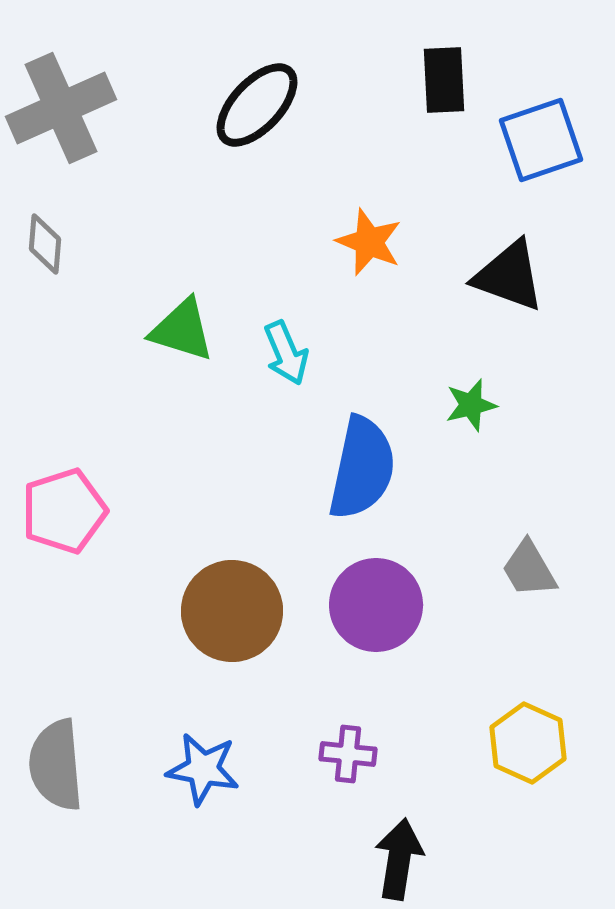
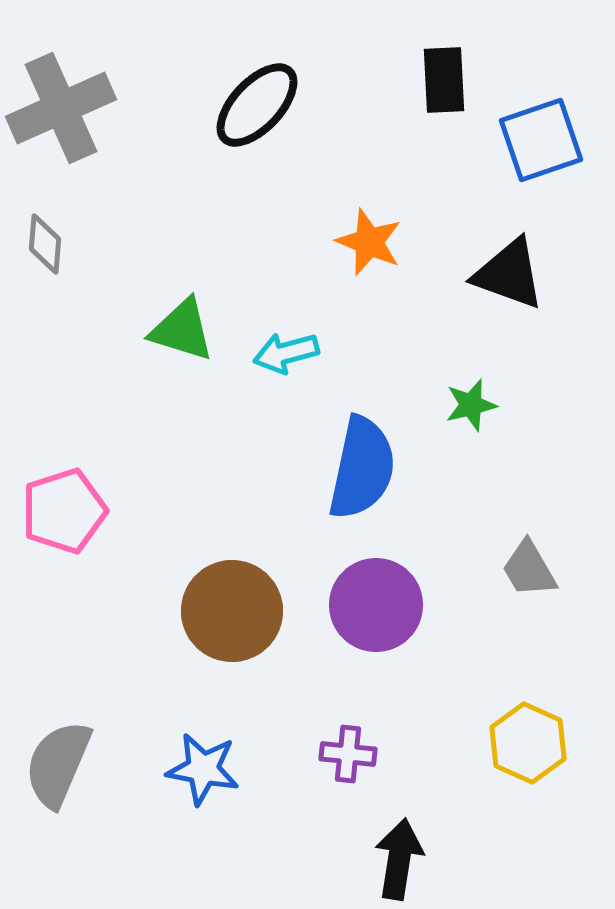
black triangle: moved 2 px up
cyan arrow: rotated 98 degrees clockwise
gray semicircle: moved 2 px right, 1 px up; rotated 28 degrees clockwise
